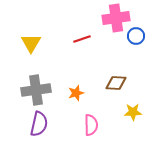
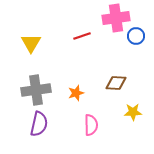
red line: moved 3 px up
